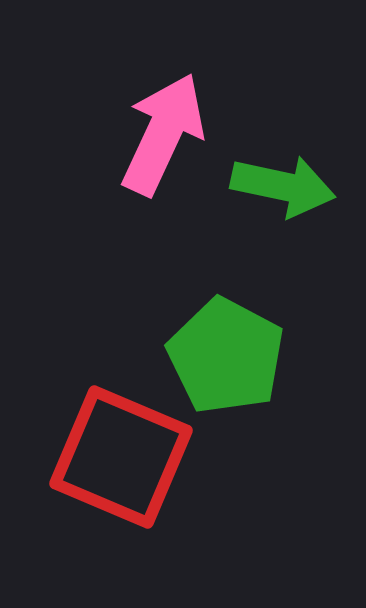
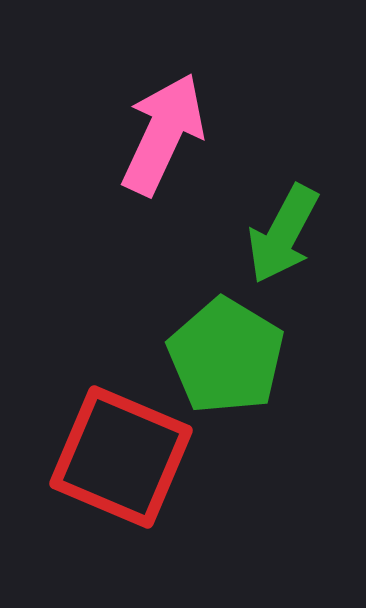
green arrow: moved 48 px down; rotated 106 degrees clockwise
green pentagon: rotated 3 degrees clockwise
